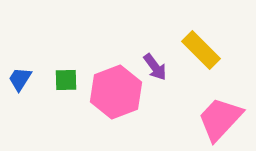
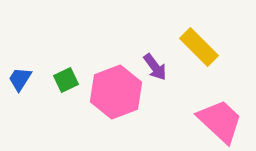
yellow rectangle: moved 2 px left, 3 px up
green square: rotated 25 degrees counterclockwise
pink trapezoid: moved 2 px down; rotated 90 degrees clockwise
